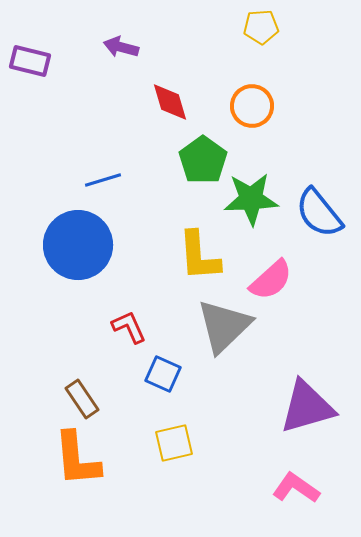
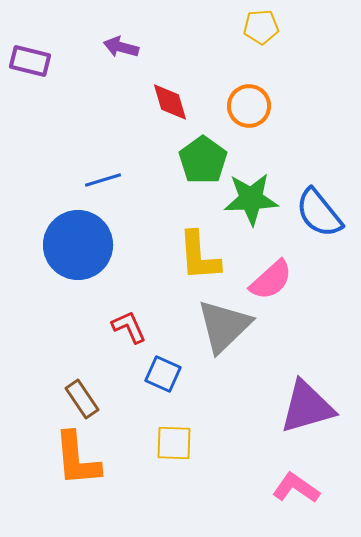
orange circle: moved 3 px left
yellow square: rotated 15 degrees clockwise
